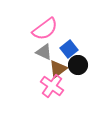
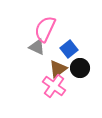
pink semicircle: rotated 152 degrees clockwise
gray triangle: moved 7 px left, 5 px up
black circle: moved 2 px right, 3 px down
pink cross: moved 2 px right
